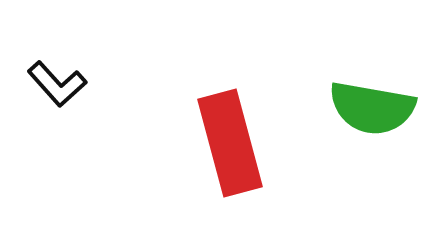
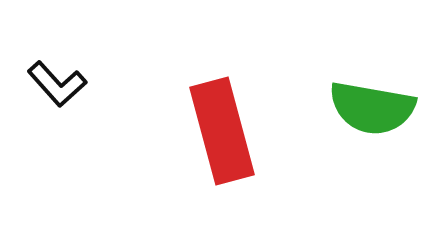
red rectangle: moved 8 px left, 12 px up
